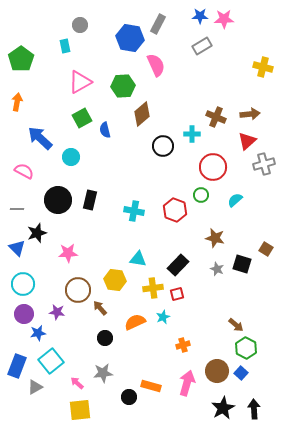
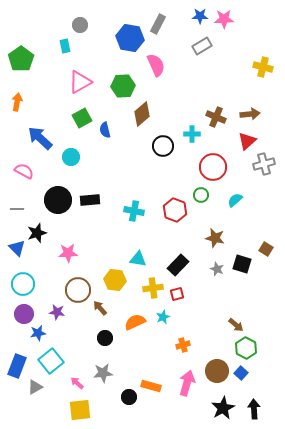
black rectangle at (90, 200): rotated 72 degrees clockwise
